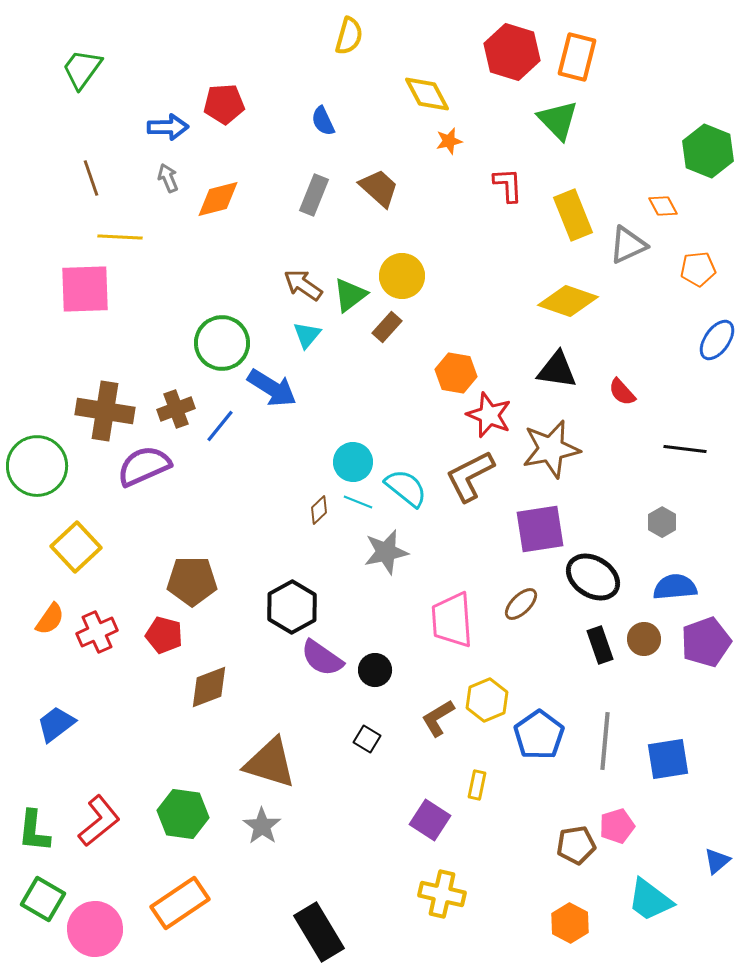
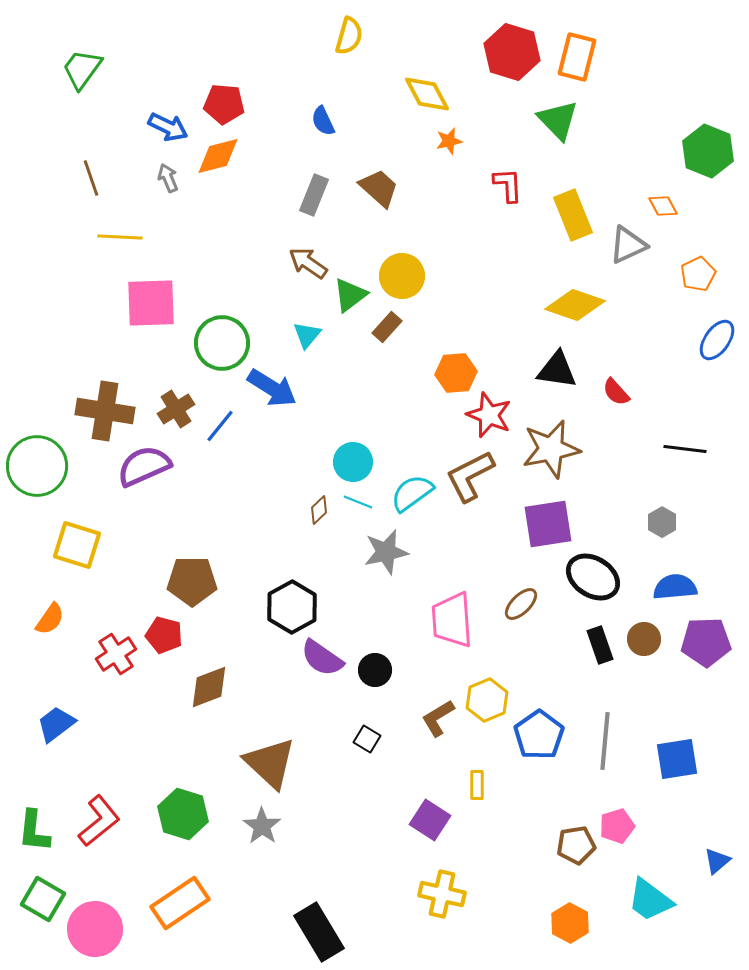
red pentagon at (224, 104): rotated 9 degrees clockwise
blue arrow at (168, 127): rotated 27 degrees clockwise
orange diamond at (218, 199): moved 43 px up
orange pentagon at (698, 269): moved 5 px down; rotated 20 degrees counterclockwise
brown arrow at (303, 285): moved 5 px right, 22 px up
pink square at (85, 289): moved 66 px right, 14 px down
yellow diamond at (568, 301): moved 7 px right, 4 px down
orange hexagon at (456, 373): rotated 15 degrees counterclockwise
red semicircle at (622, 392): moved 6 px left
brown cross at (176, 409): rotated 12 degrees counterclockwise
cyan semicircle at (406, 488): moved 6 px right, 5 px down; rotated 75 degrees counterclockwise
purple square at (540, 529): moved 8 px right, 5 px up
yellow square at (76, 547): moved 1 px right, 2 px up; rotated 30 degrees counterclockwise
red cross at (97, 632): moved 19 px right, 22 px down; rotated 9 degrees counterclockwise
purple pentagon at (706, 642): rotated 18 degrees clockwise
blue square at (668, 759): moved 9 px right
brown triangle at (270, 763): rotated 26 degrees clockwise
yellow rectangle at (477, 785): rotated 12 degrees counterclockwise
green hexagon at (183, 814): rotated 9 degrees clockwise
